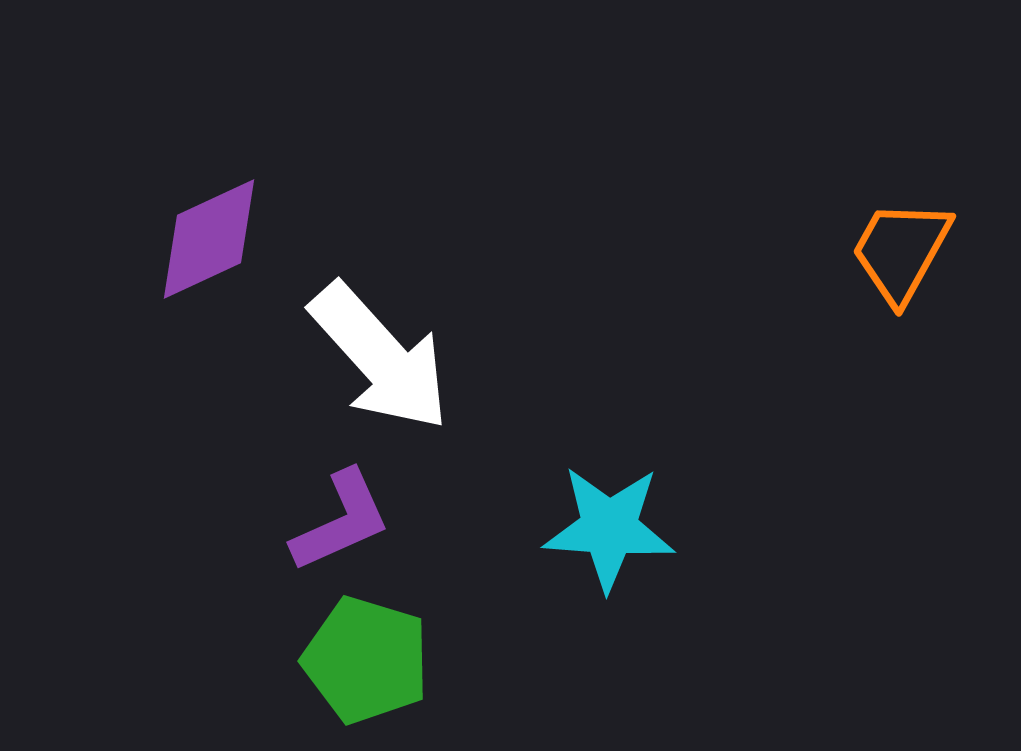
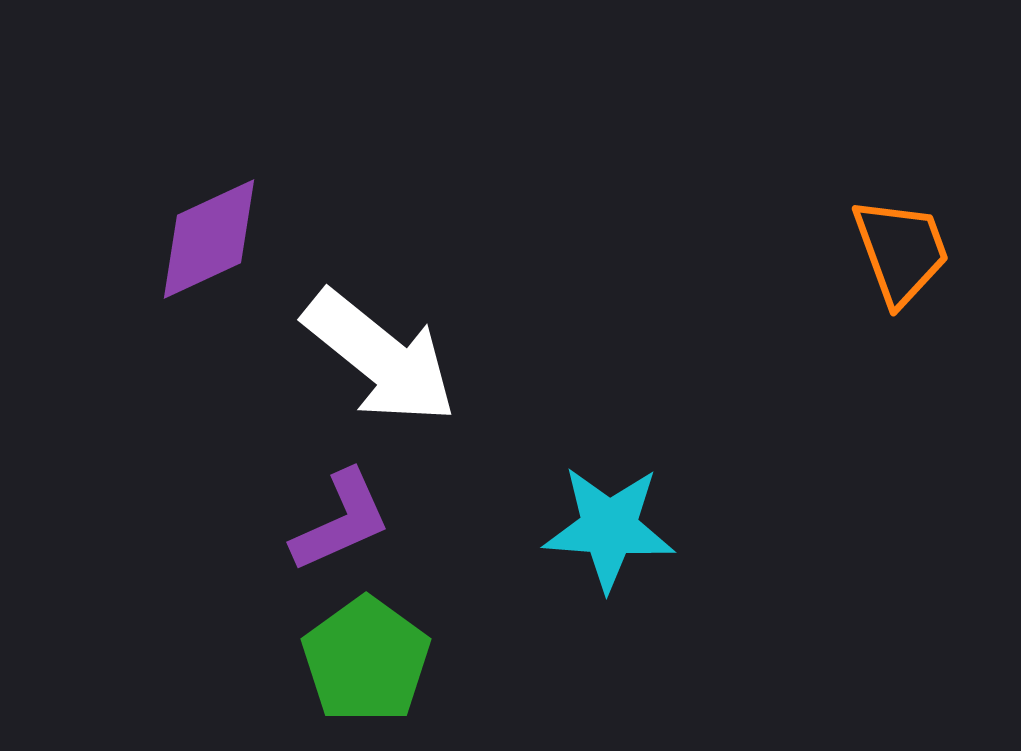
orange trapezoid: rotated 131 degrees clockwise
white arrow: rotated 9 degrees counterclockwise
green pentagon: rotated 19 degrees clockwise
